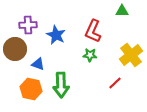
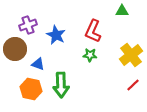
purple cross: rotated 18 degrees counterclockwise
red line: moved 18 px right, 2 px down
